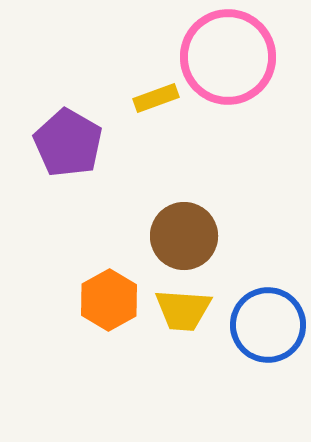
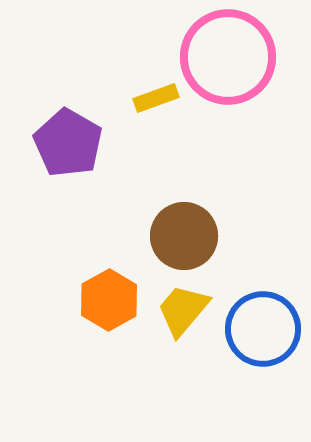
yellow trapezoid: rotated 126 degrees clockwise
blue circle: moved 5 px left, 4 px down
